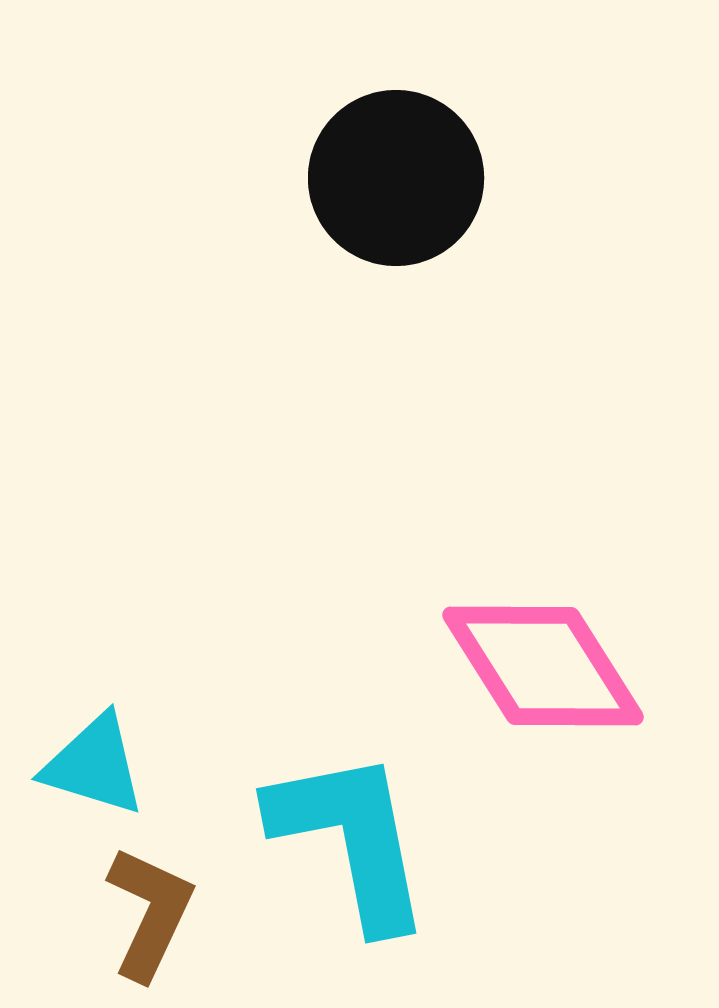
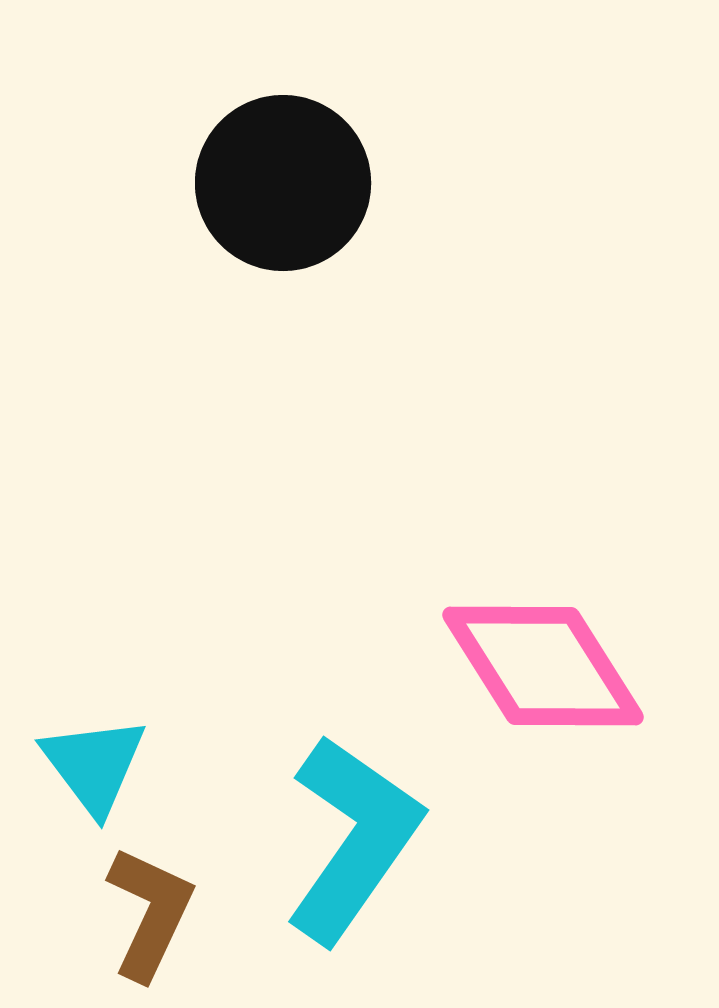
black circle: moved 113 px left, 5 px down
cyan triangle: rotated 36 degrees clockwise
cyan L-shape: moved 2 px right; rotated 46 degrees clockwise
